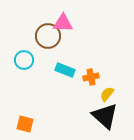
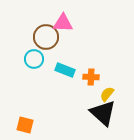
brown circle: moved 2 px left, 1 px down
cyan circle: moved 10 px right, 1 px up
orange cross: rotated 14 degrees clockwise
black triangle: moved 2 px left, 3 px up
orange square: moved 1 px down
